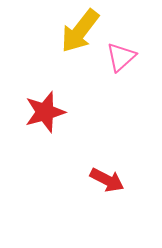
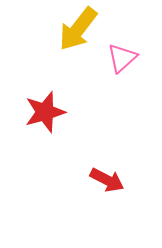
yellow arrow: moved 2 px left, 2 px up
pink triangle: moved 1 px right, 1 px down
